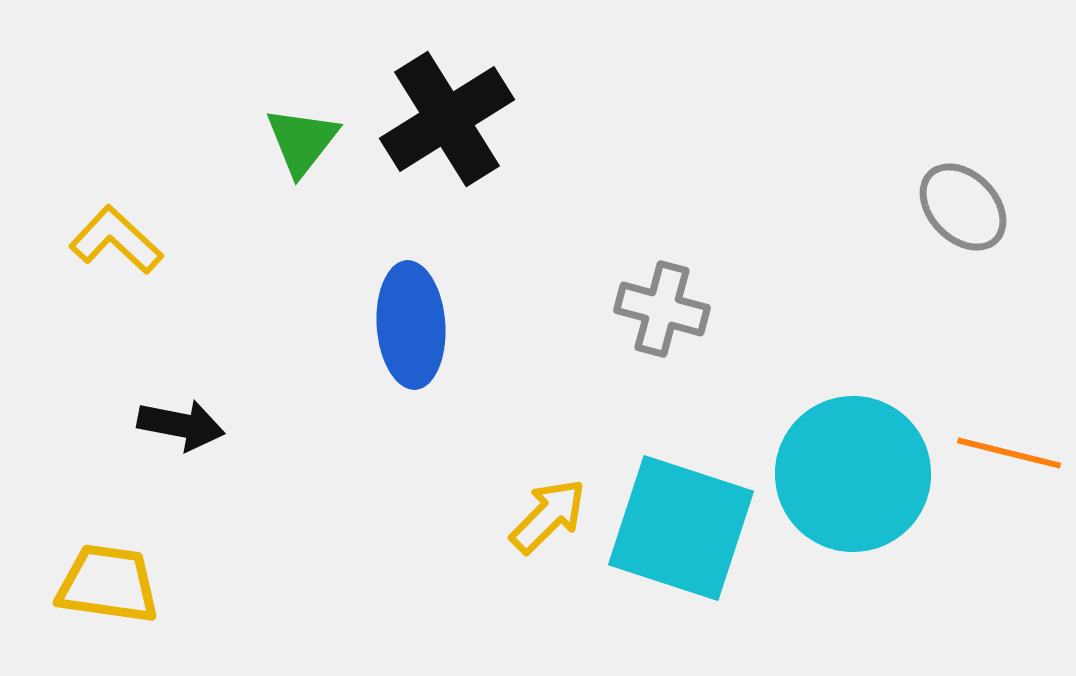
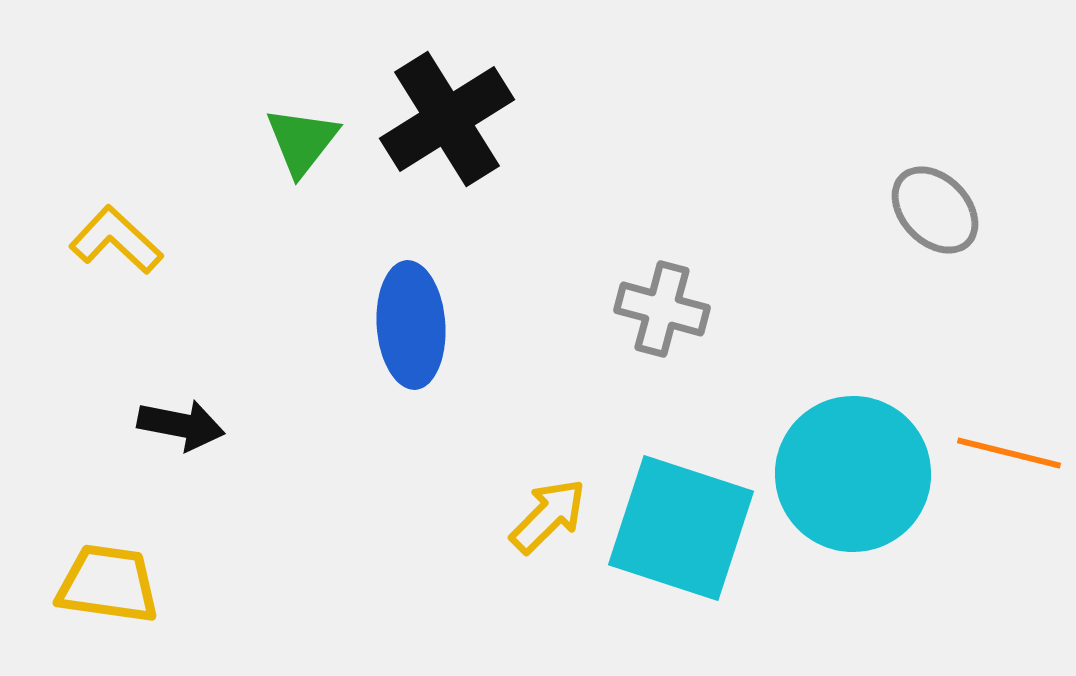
gray ellipse: moved 28 px left, 3 px down
